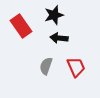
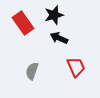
red rectangle: moved 2 px right, 3 px up
black arrow: rotated 18 degrees clockwise
gray semicircle: moved 14 px left, 5 px down
